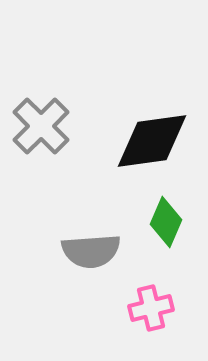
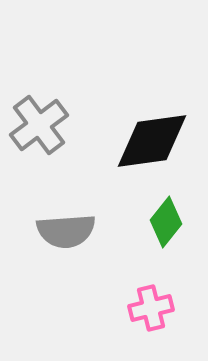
gray cross: moved 2 px left, 1 px up; rotated 8 degrees clockwise
green diamond: rotated 15 degrees clockwise
gray semicircle: moved 25 px left, 20 px up
